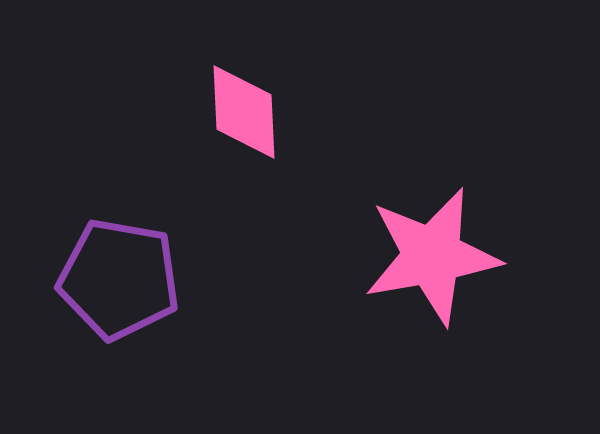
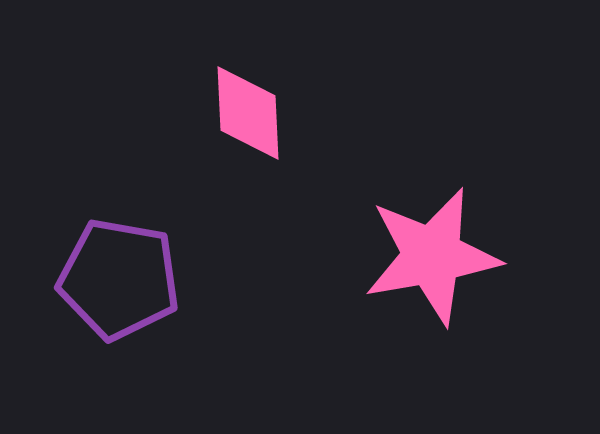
pink diamond: moved 4 px right, 1 px down
